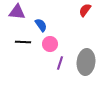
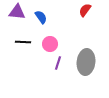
blue semicircle: moved 8 px up
purple line: moved 2 px left
